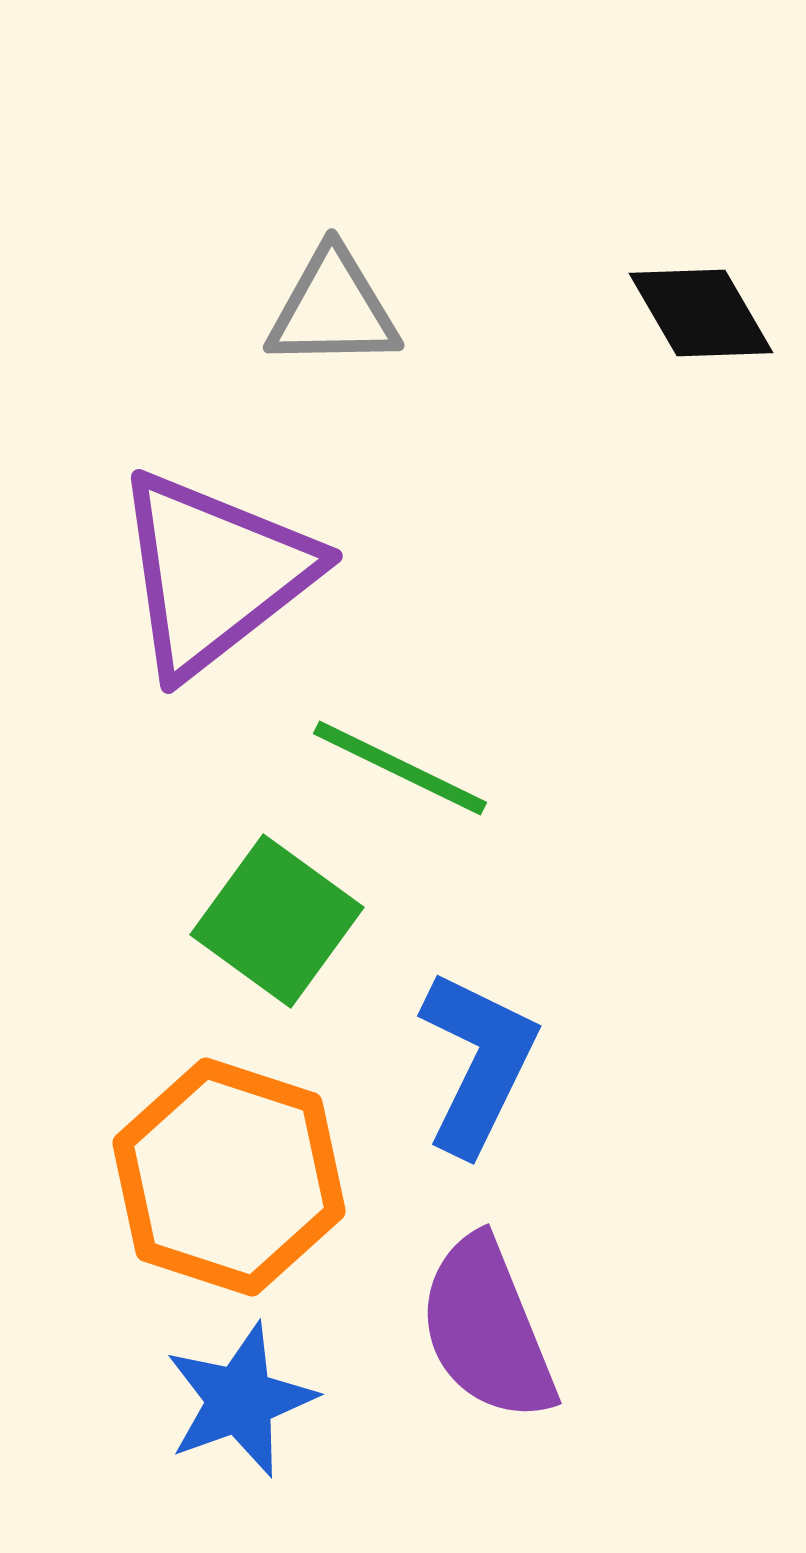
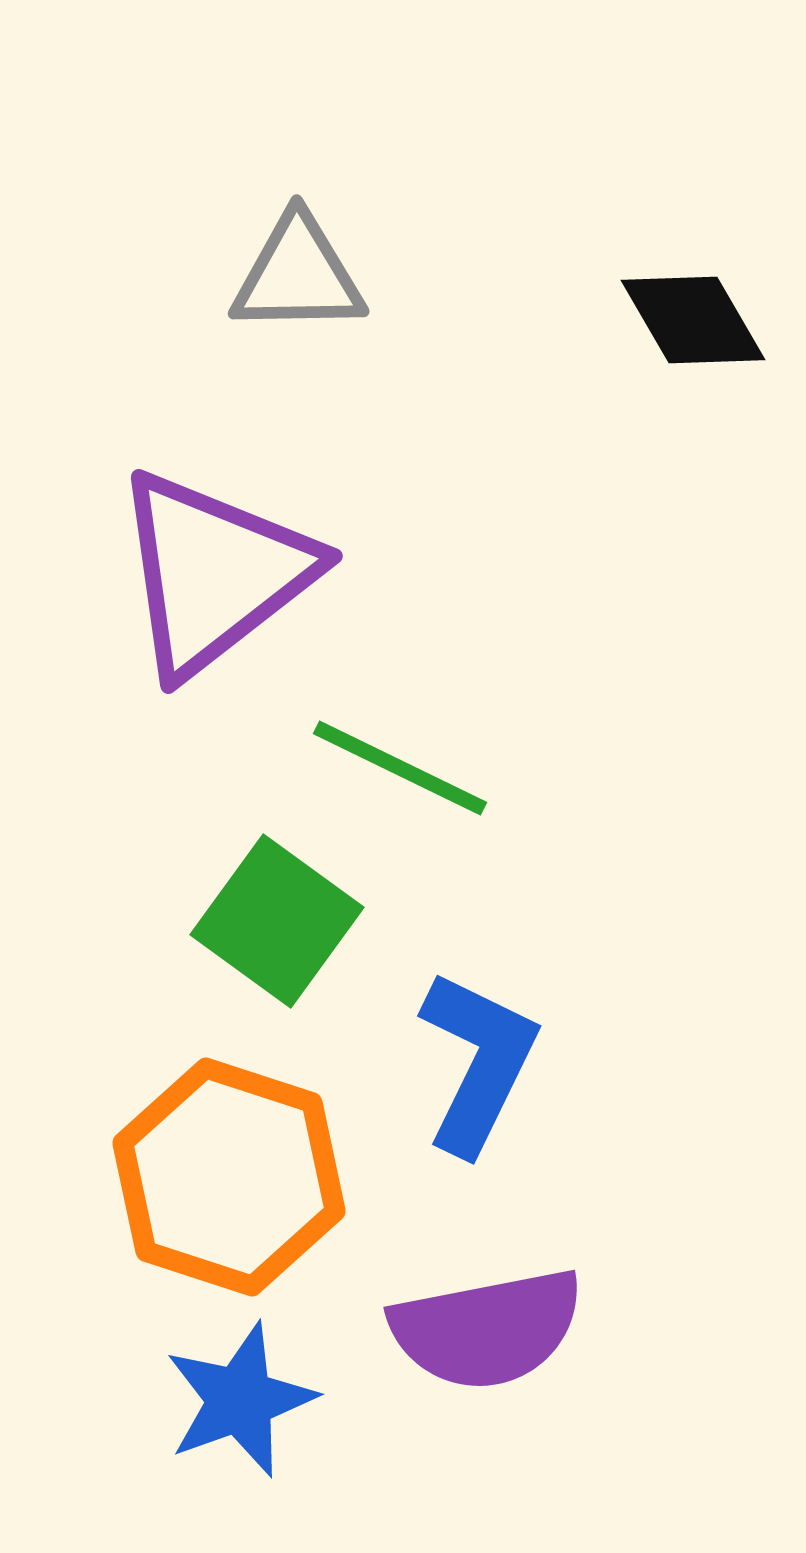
gray triangle: moved 35 px left, 34 px up
black diamond: moved 8 px left, 7 px down
purple semicircle: rotated 79 degrees counterclockwise
